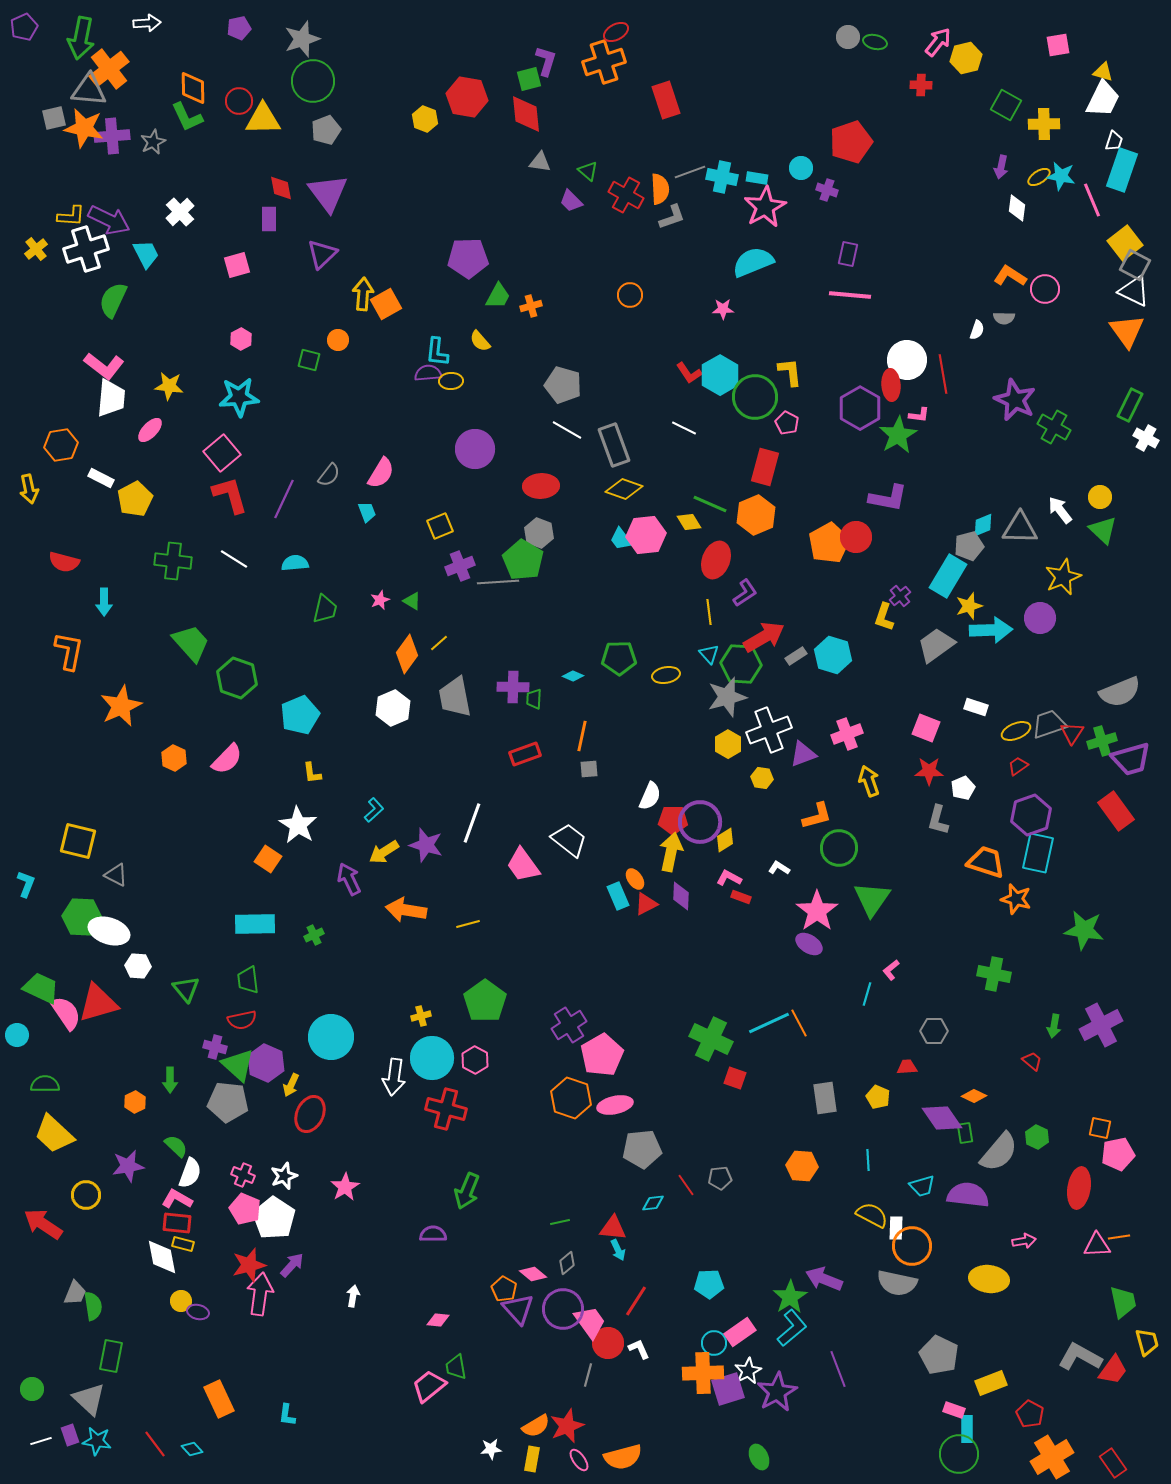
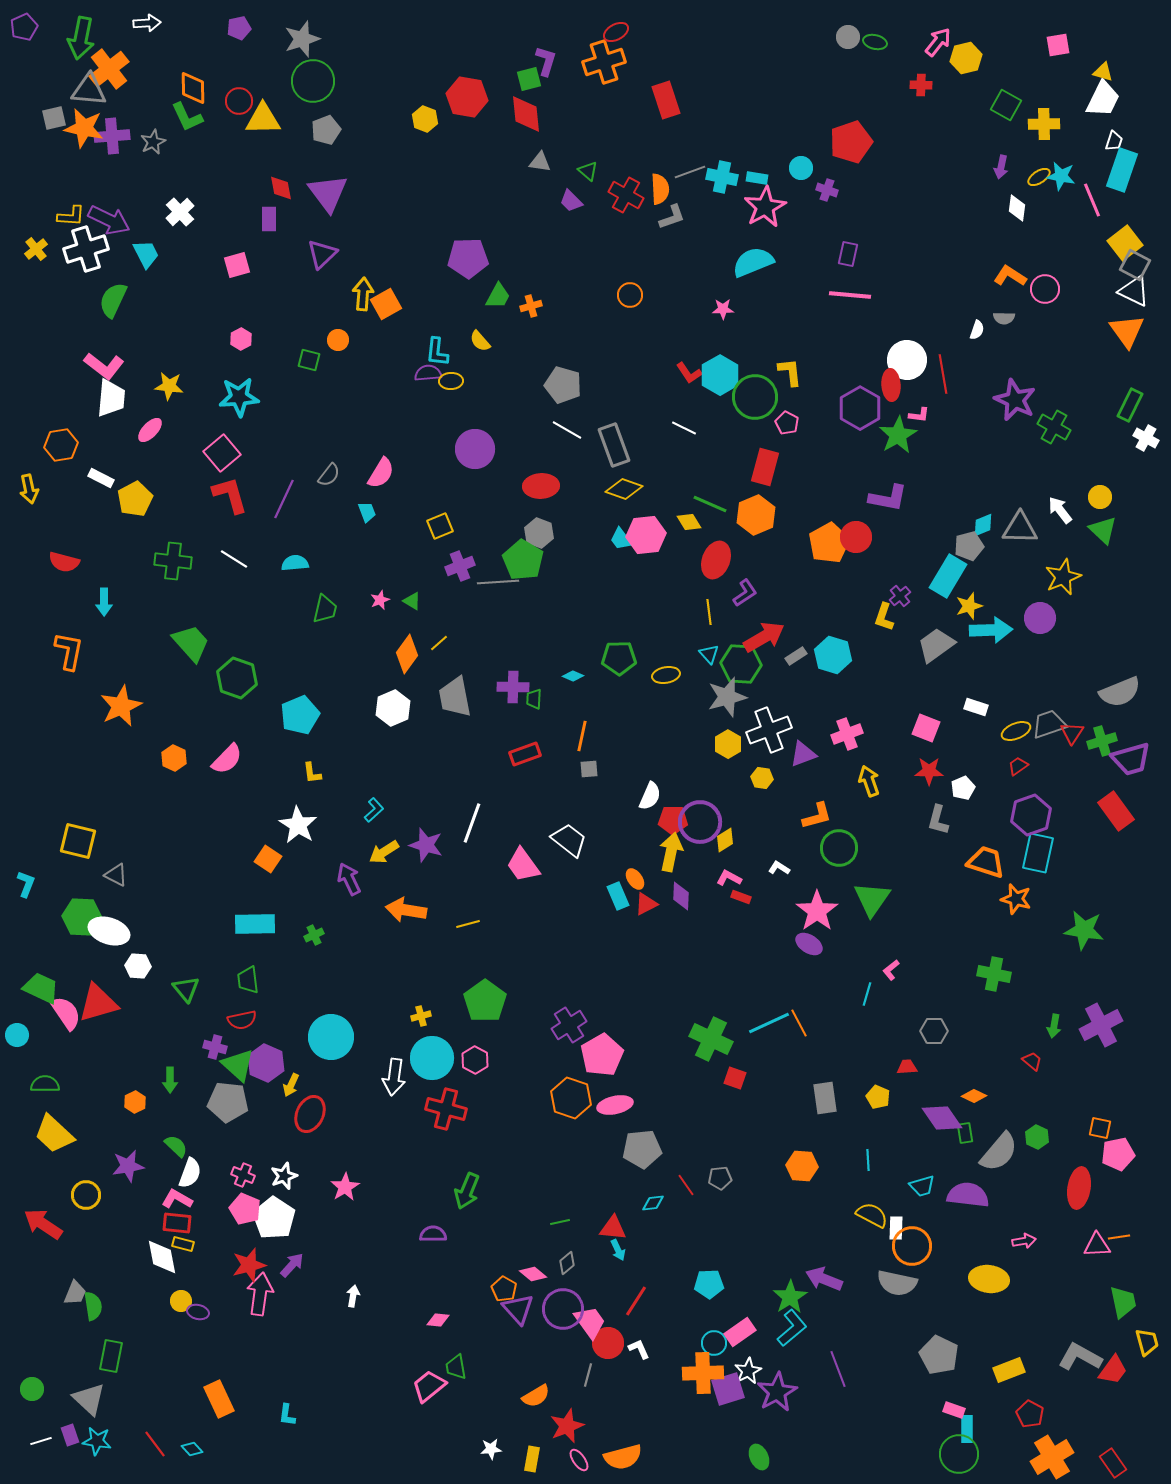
yellow rectangle at (991, 1383): moved 18 px right, 13 px up
orange semicircle at (536, 1426): moved 30 px up
